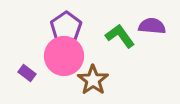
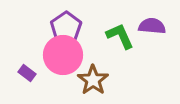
green L-shape: rotated 12 degrees clockwise
pink circle: moved 1 px left, 1 px up
